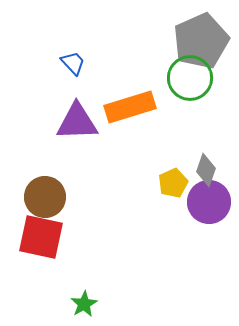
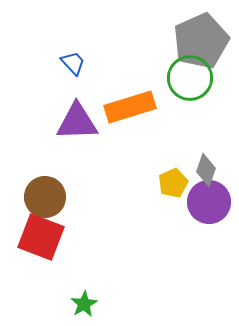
red square: rotated 9 degrees clockwise
